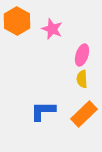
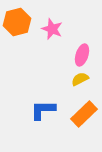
orange hexagon: moved 1 px down; rotated 16 degrees clockwise
yellow semicircle: moved 2 px left; rotated 66 degrees clockwise
blue L-shape: moved 1 px up
